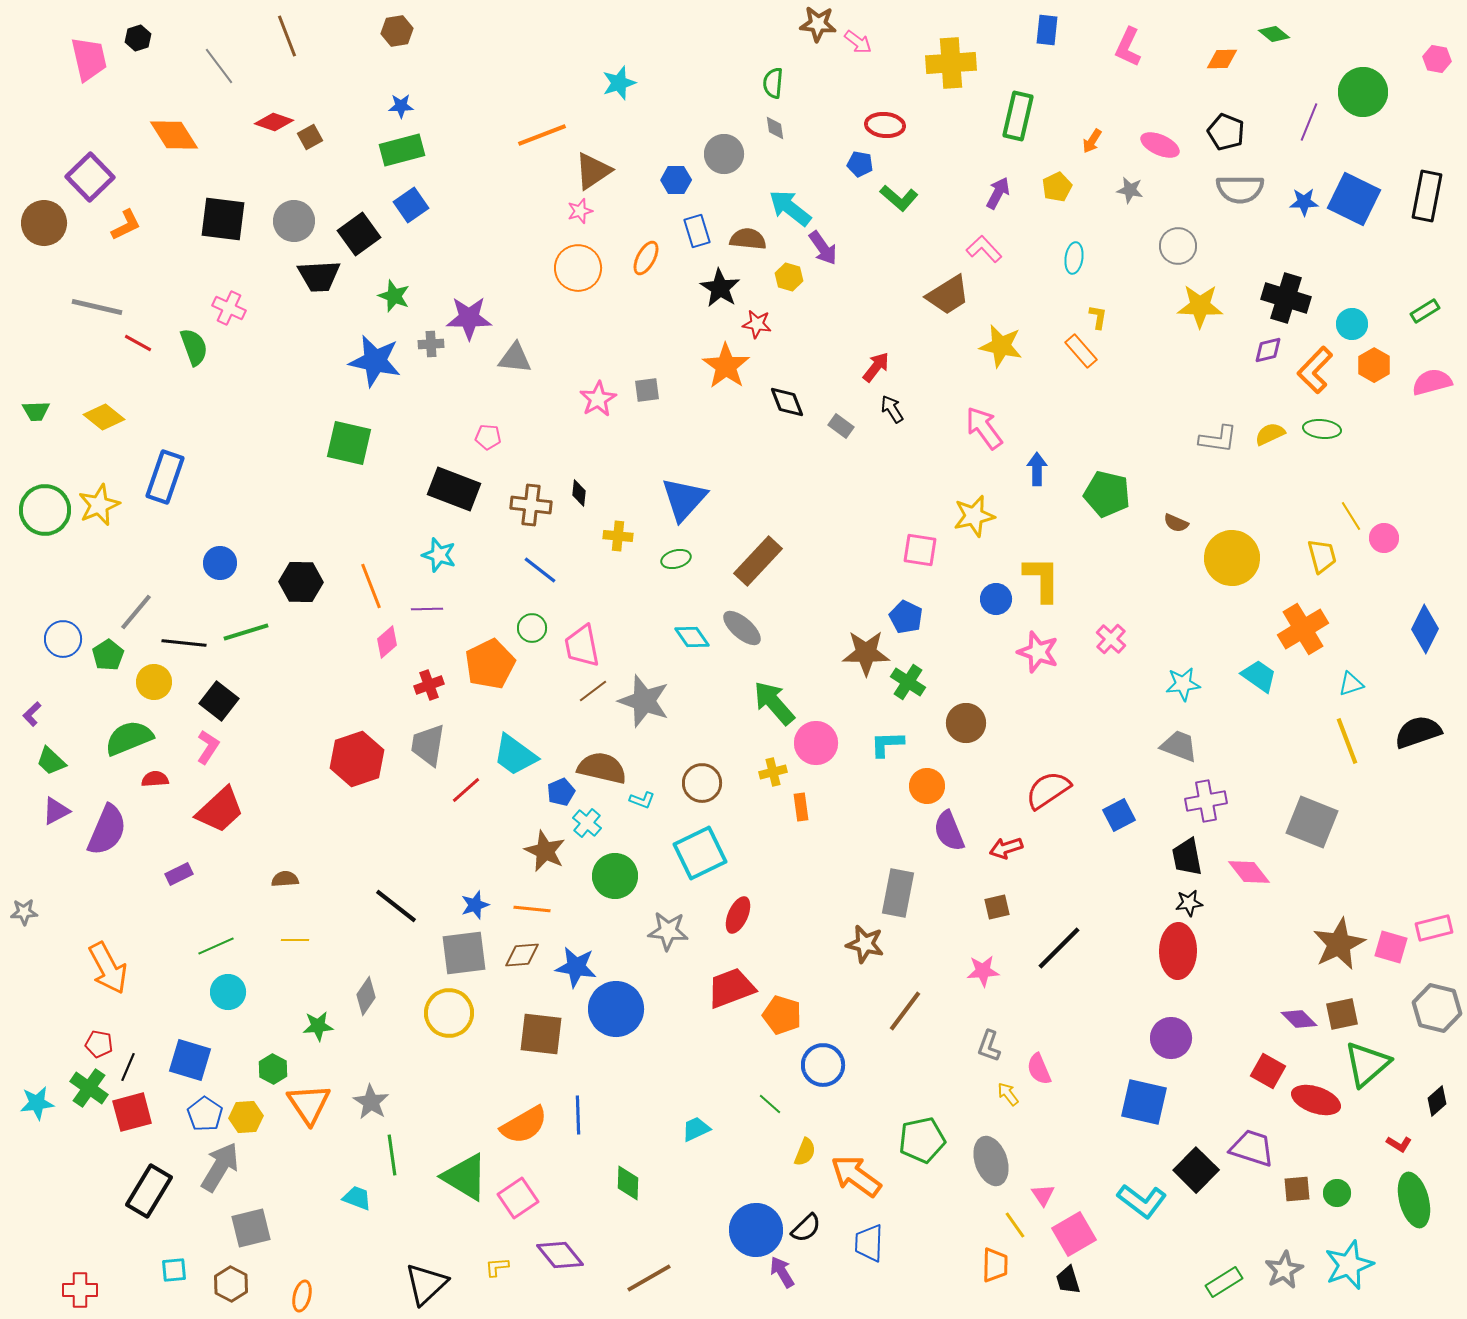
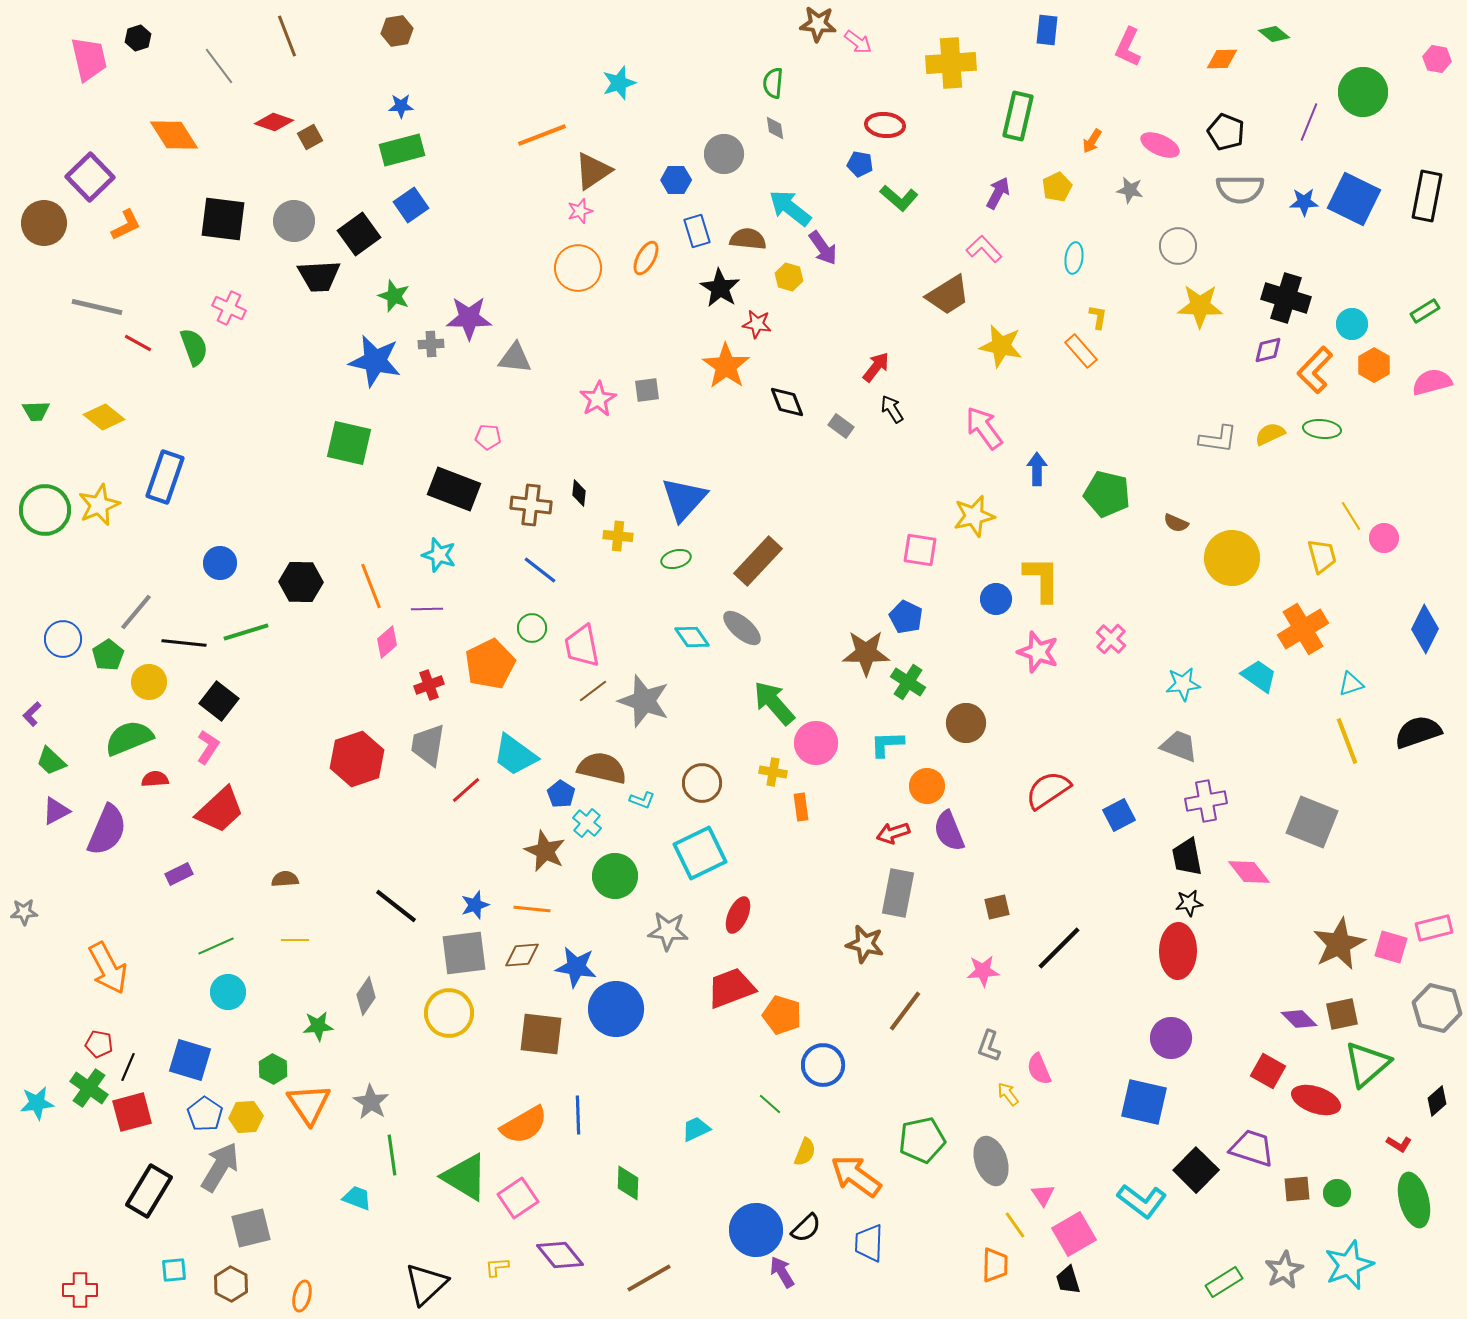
yellow circle at (154, 682): moved 5 px left
yellow cross at (773, 772): rotated 24 degrees clockwise
blue pentagon at (561, 792): moved 2 px down; rotated 16 degrees counterclockwise
red arrow at (1006, 848): moved 113 px left, 15 px up
